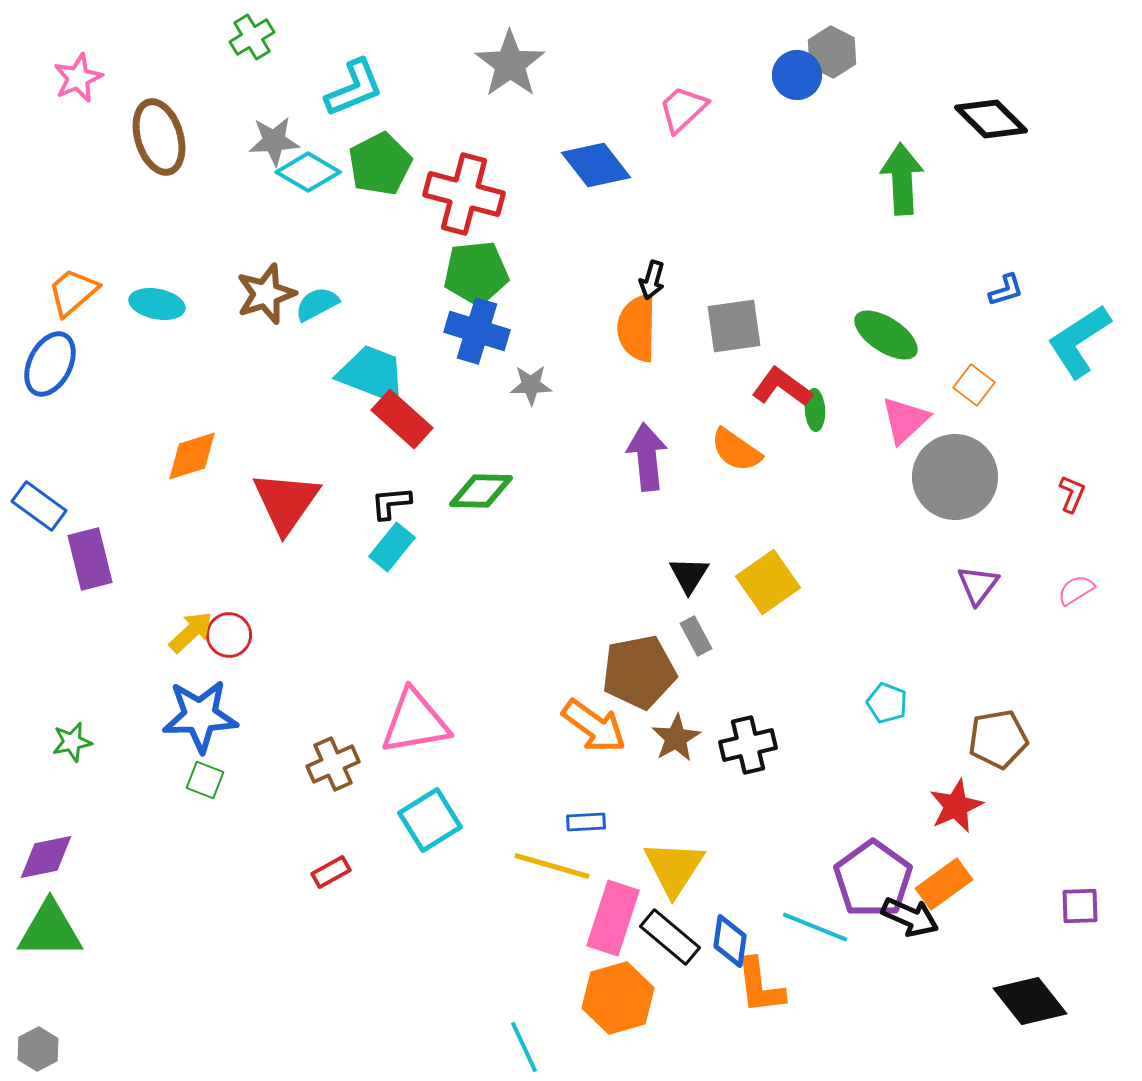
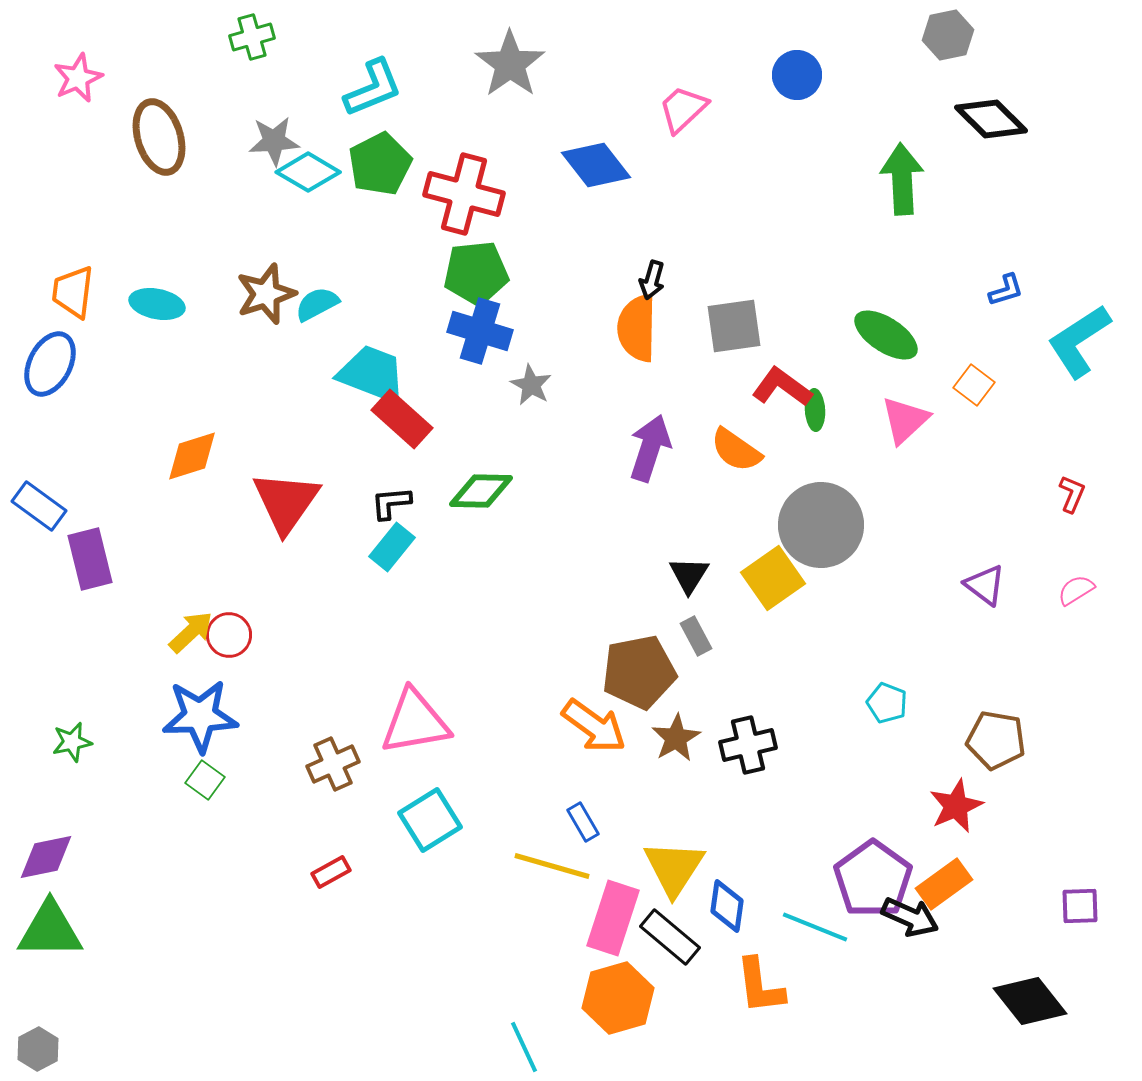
green cross at (252, 37): rotated 15 degrees clockwise
gray hexagon at (832, 52): moved 116 px right, 17 px up; rotated 21 degrees clockwise
cyan L-shape at (354, 88): moved 19 px right
orange trapezoid at (73, 292): rotated 42 degrees counterclockwise
blue cross at (477, 331): moved 3 px right
gray star at (531, 385): rotated 30 degrees clockwise
purple arrow at (647, 457): moved 3 px right, 9 px up; rotated 24 degrees clockwise
gray circle at (955, 477): moved 134 px left, 48 px down
yellow square at (768, 582): moved 5 px right, 4 px up
purple triangle at (978, 585): moved 7 px right; rotated 30 degrees counterclockwise
brown pentagon at (998, 739): moved 2 px left, 1 px down; rotated 20 degrees clockwise
green square at (205, 780): rotated 15 degrees clockwise
blue rectangle at (586, 822): moved 3 px left; rotated 63 degrees clockwise
blue diamond at (730, 941): moved 3 px left, 35 px up
